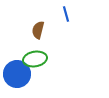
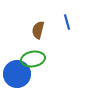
blue line: moved 1 px right, 8 px down
green ellipse: moved 2 px left
